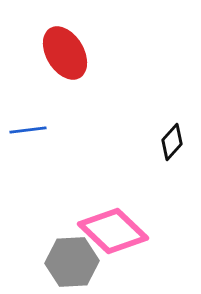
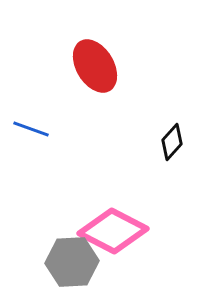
red ellipse: moved 30 px right, 13 px down
blue line: moved 3 px right, 1 px up; rotated 27 degrees clockwise
pink diamond: rotated 16 degrees counterclockwise
